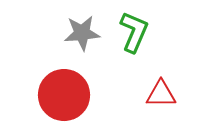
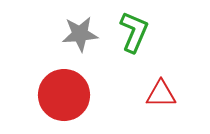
gray star: moved 2 px left, 1 px down
